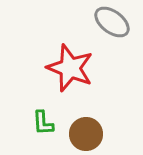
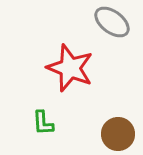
brown circle: moved 32 px right
